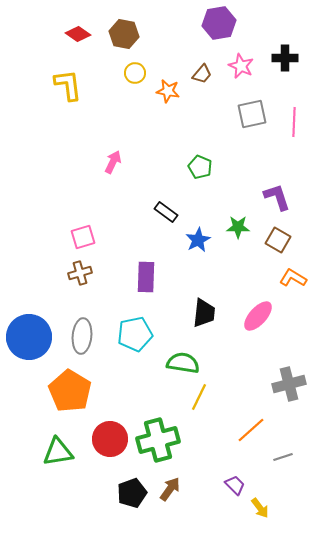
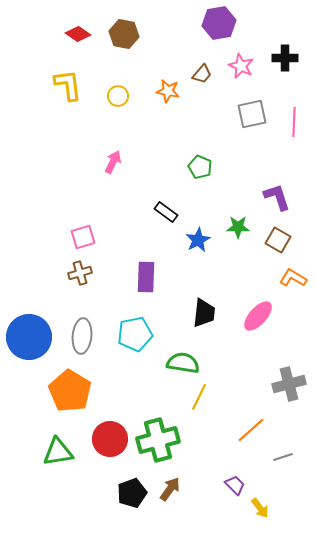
yellow circle: moved 17 px left, 23 px down
